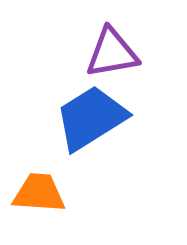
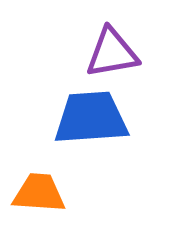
blue trapezoid: rotated 28 degrees clockwise
